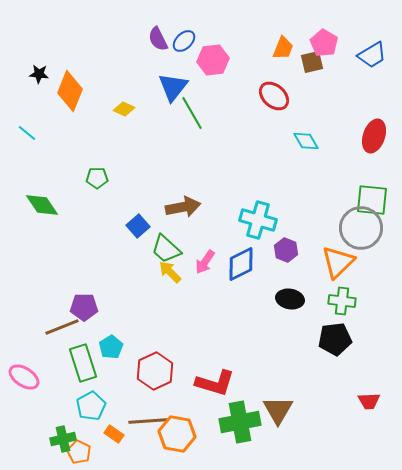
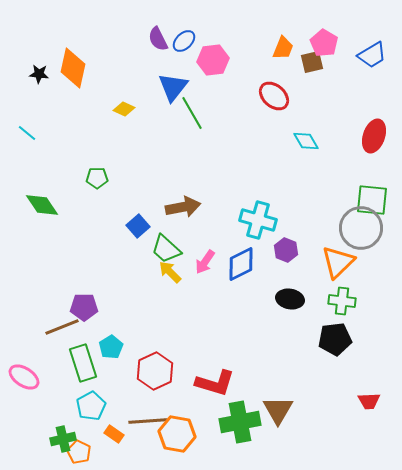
orange diamond at (70, 91): moved 3 px right, 23 px up; rotated 9 degrees counterclockwise
